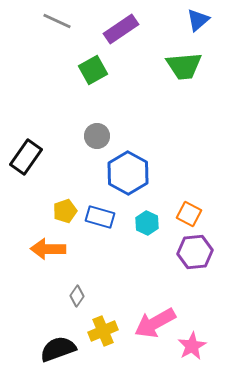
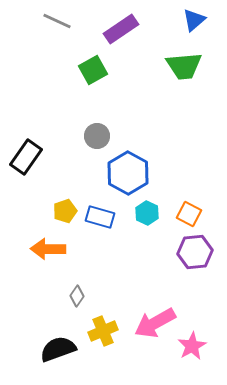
blue triangle: moved 4 px left
cyan hexagon: moved 10 px up
